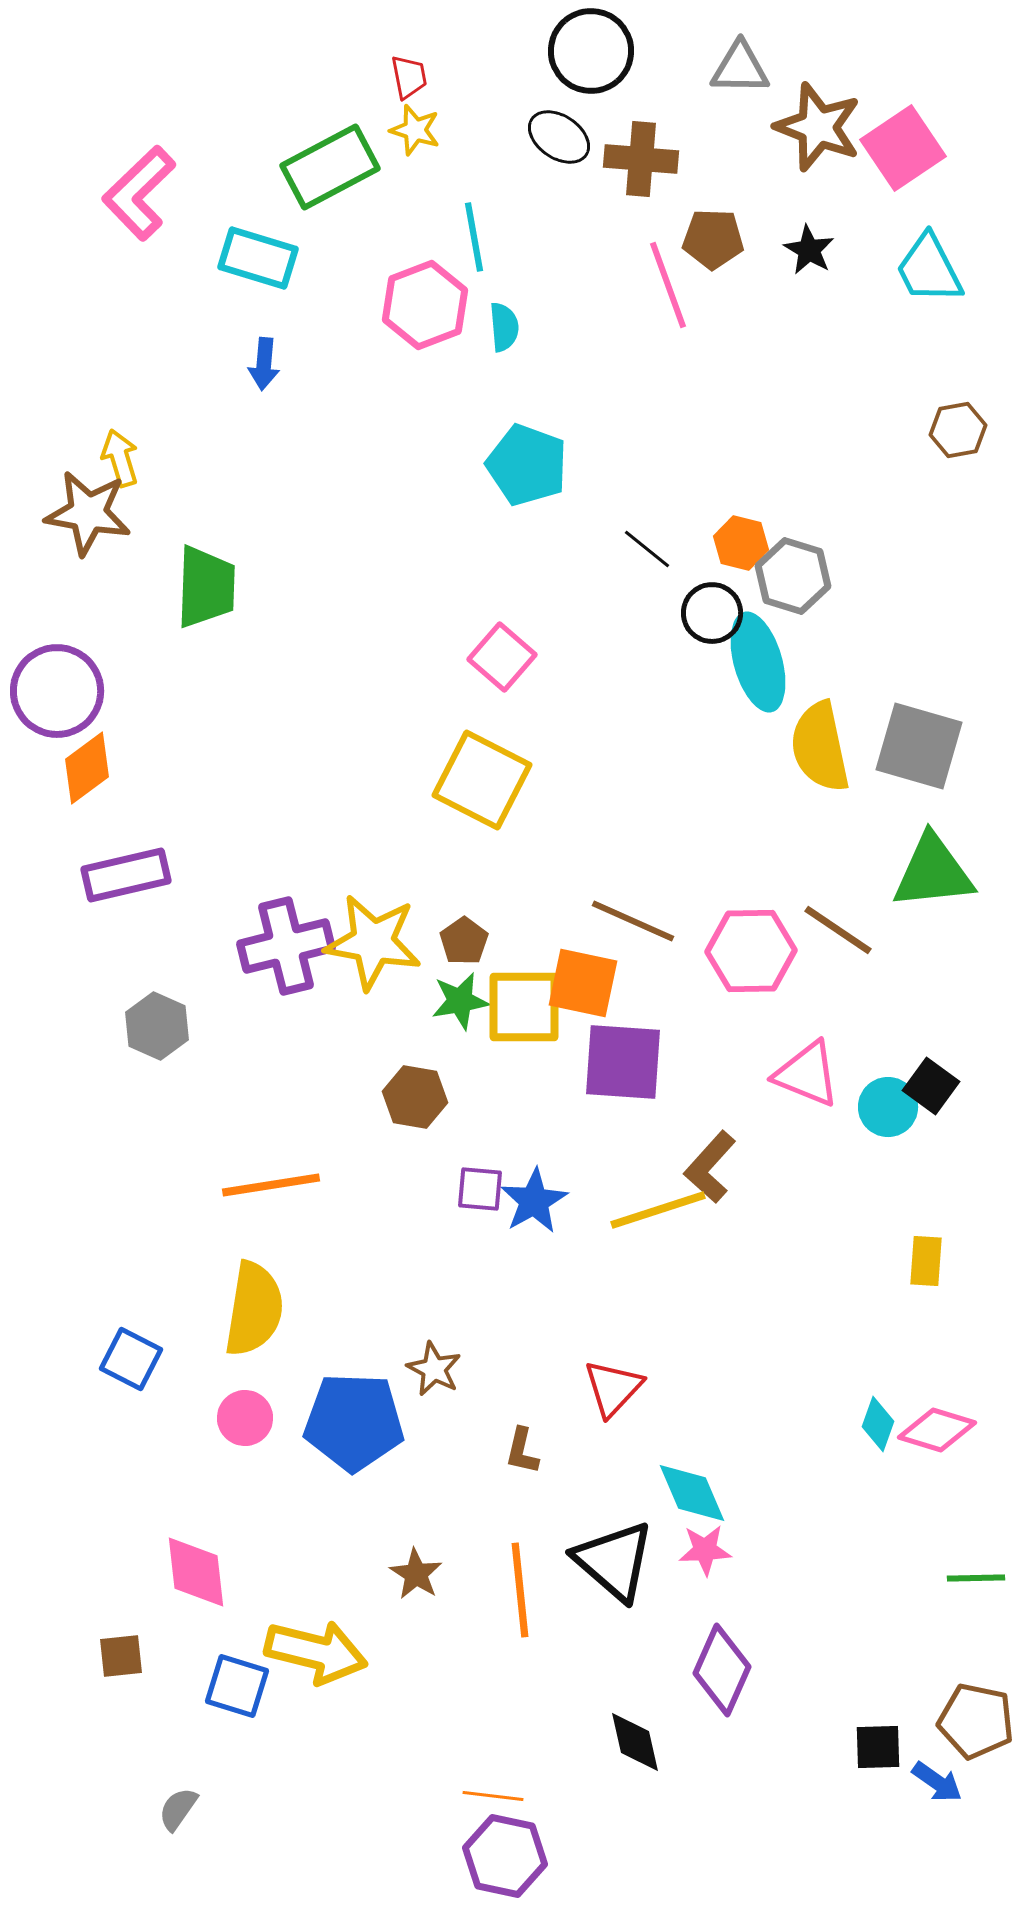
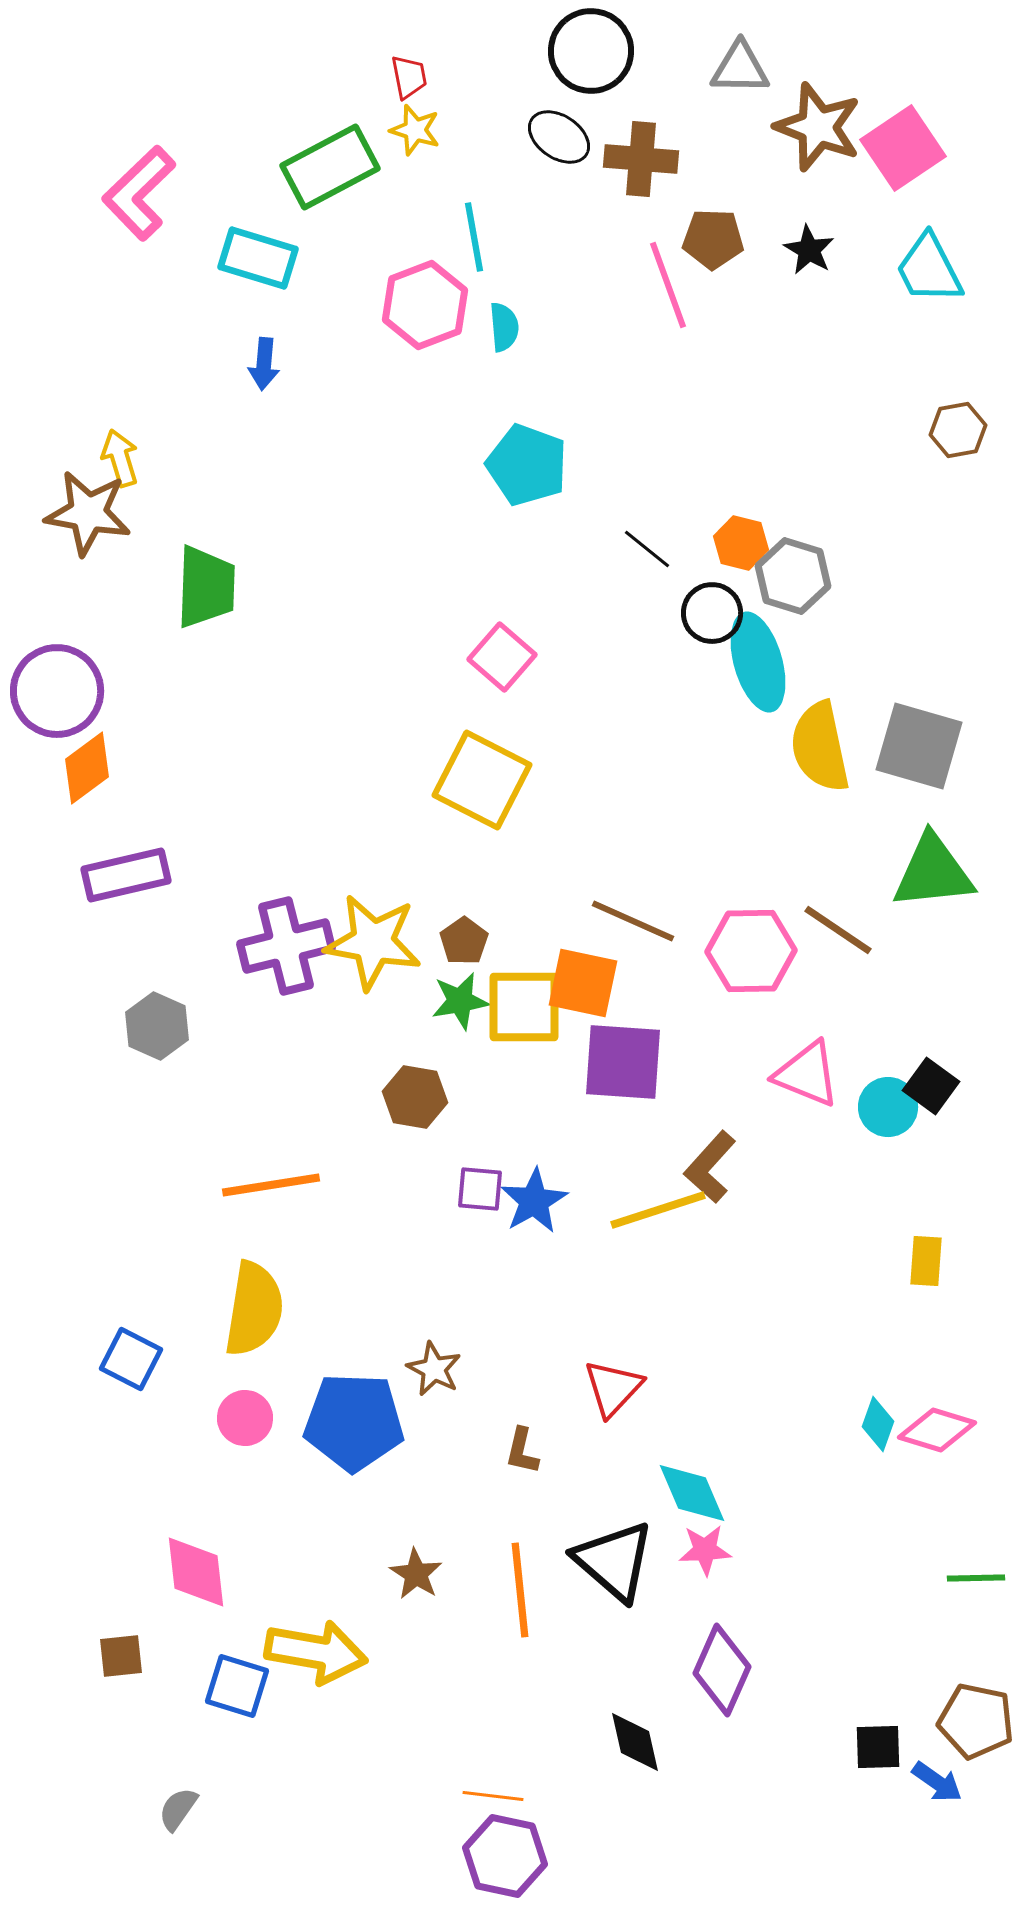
yellow arrow at (316, 1652): rotated 4 degrees counterclockwise
